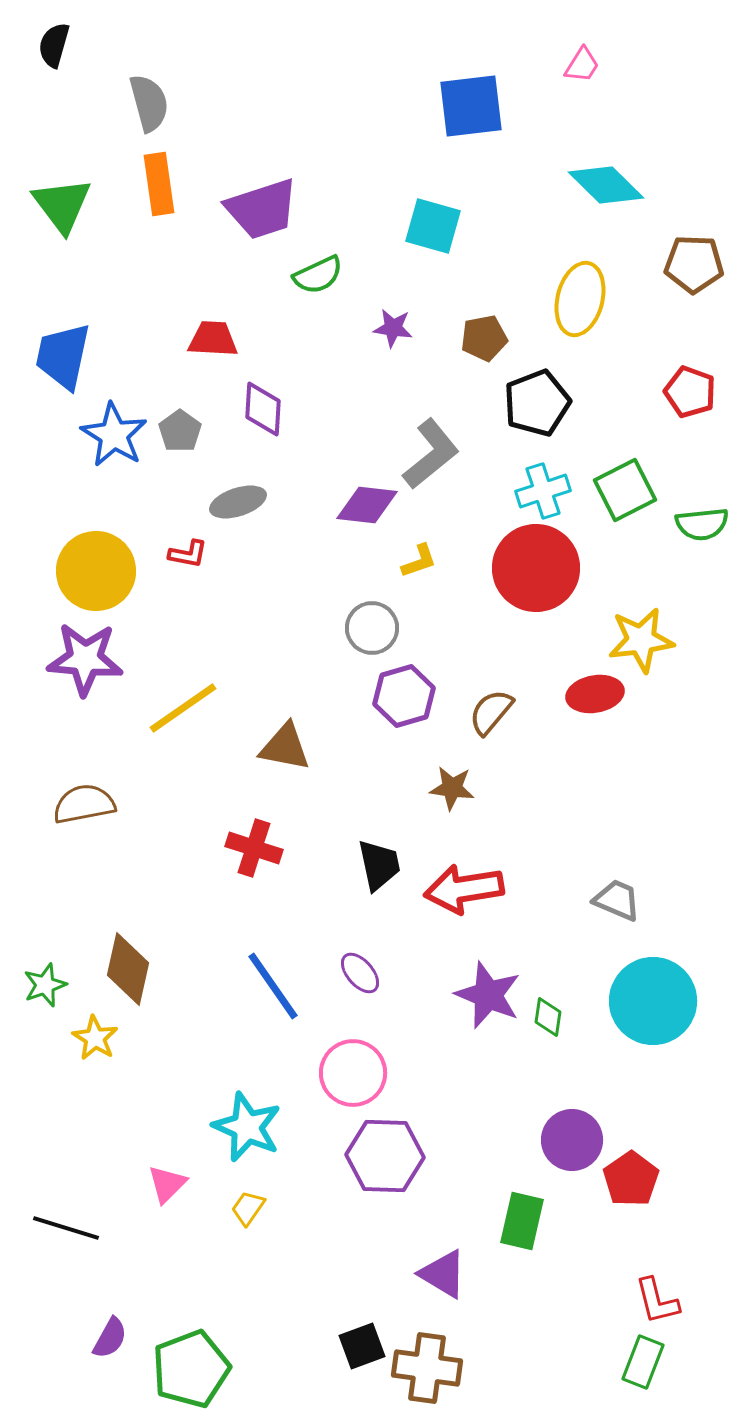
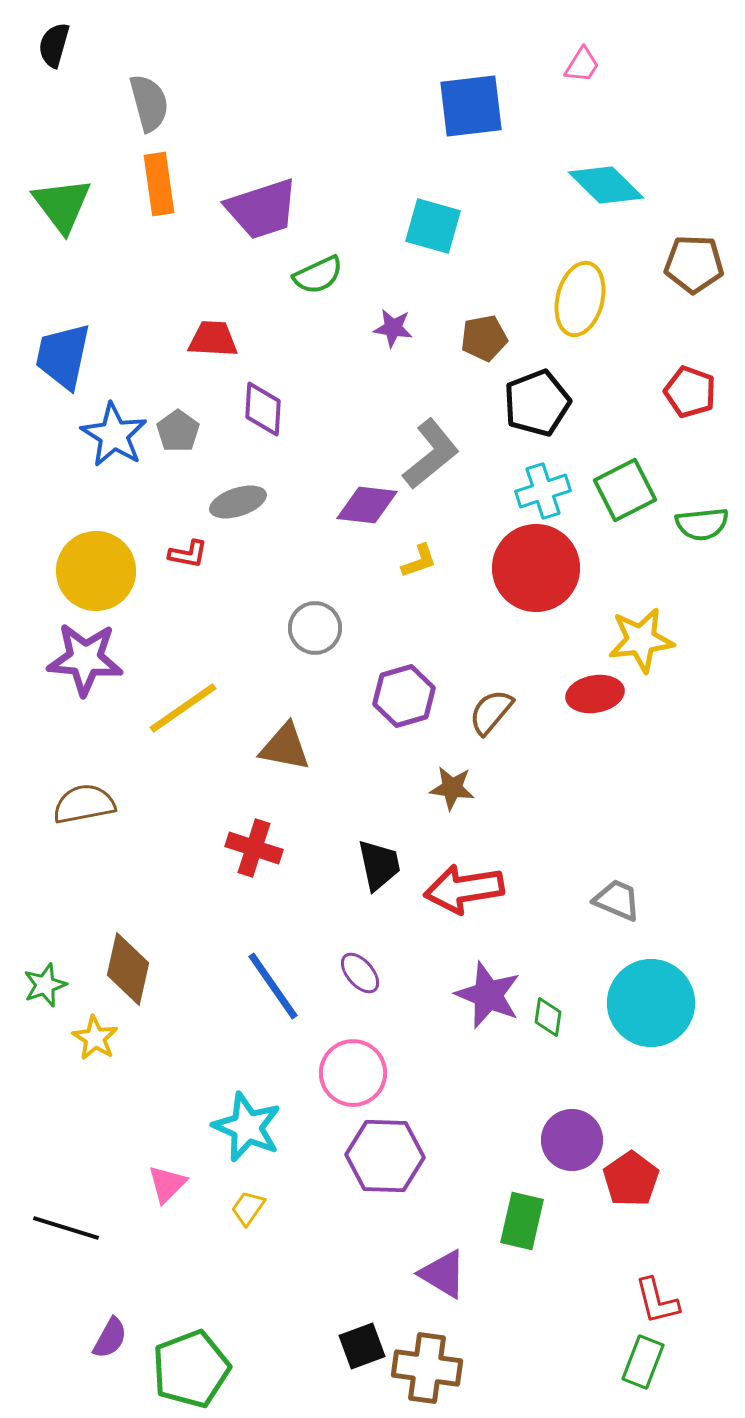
gray pentagon at (180, 431): moved 2 px left
gray circle at (372, 628): moved 57 px left
cyan circle at (653, 1001): moved 2 px left, 2 px down
